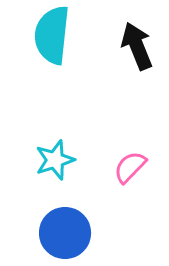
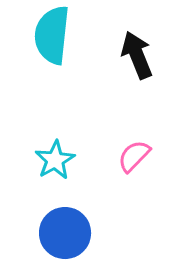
black arrow: moved 9 px down
cyan star: rotated 12 degrees counterclockwise
pink semicircle: moved 4 px right, 11 px up
